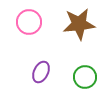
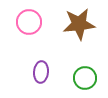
purple ellipse: rotated 20 degrees counterclockwise
green circle: moved 1 px down
